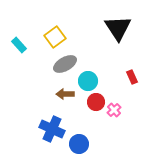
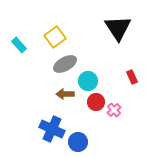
blue circle: moved 1 px left, 2 px up
